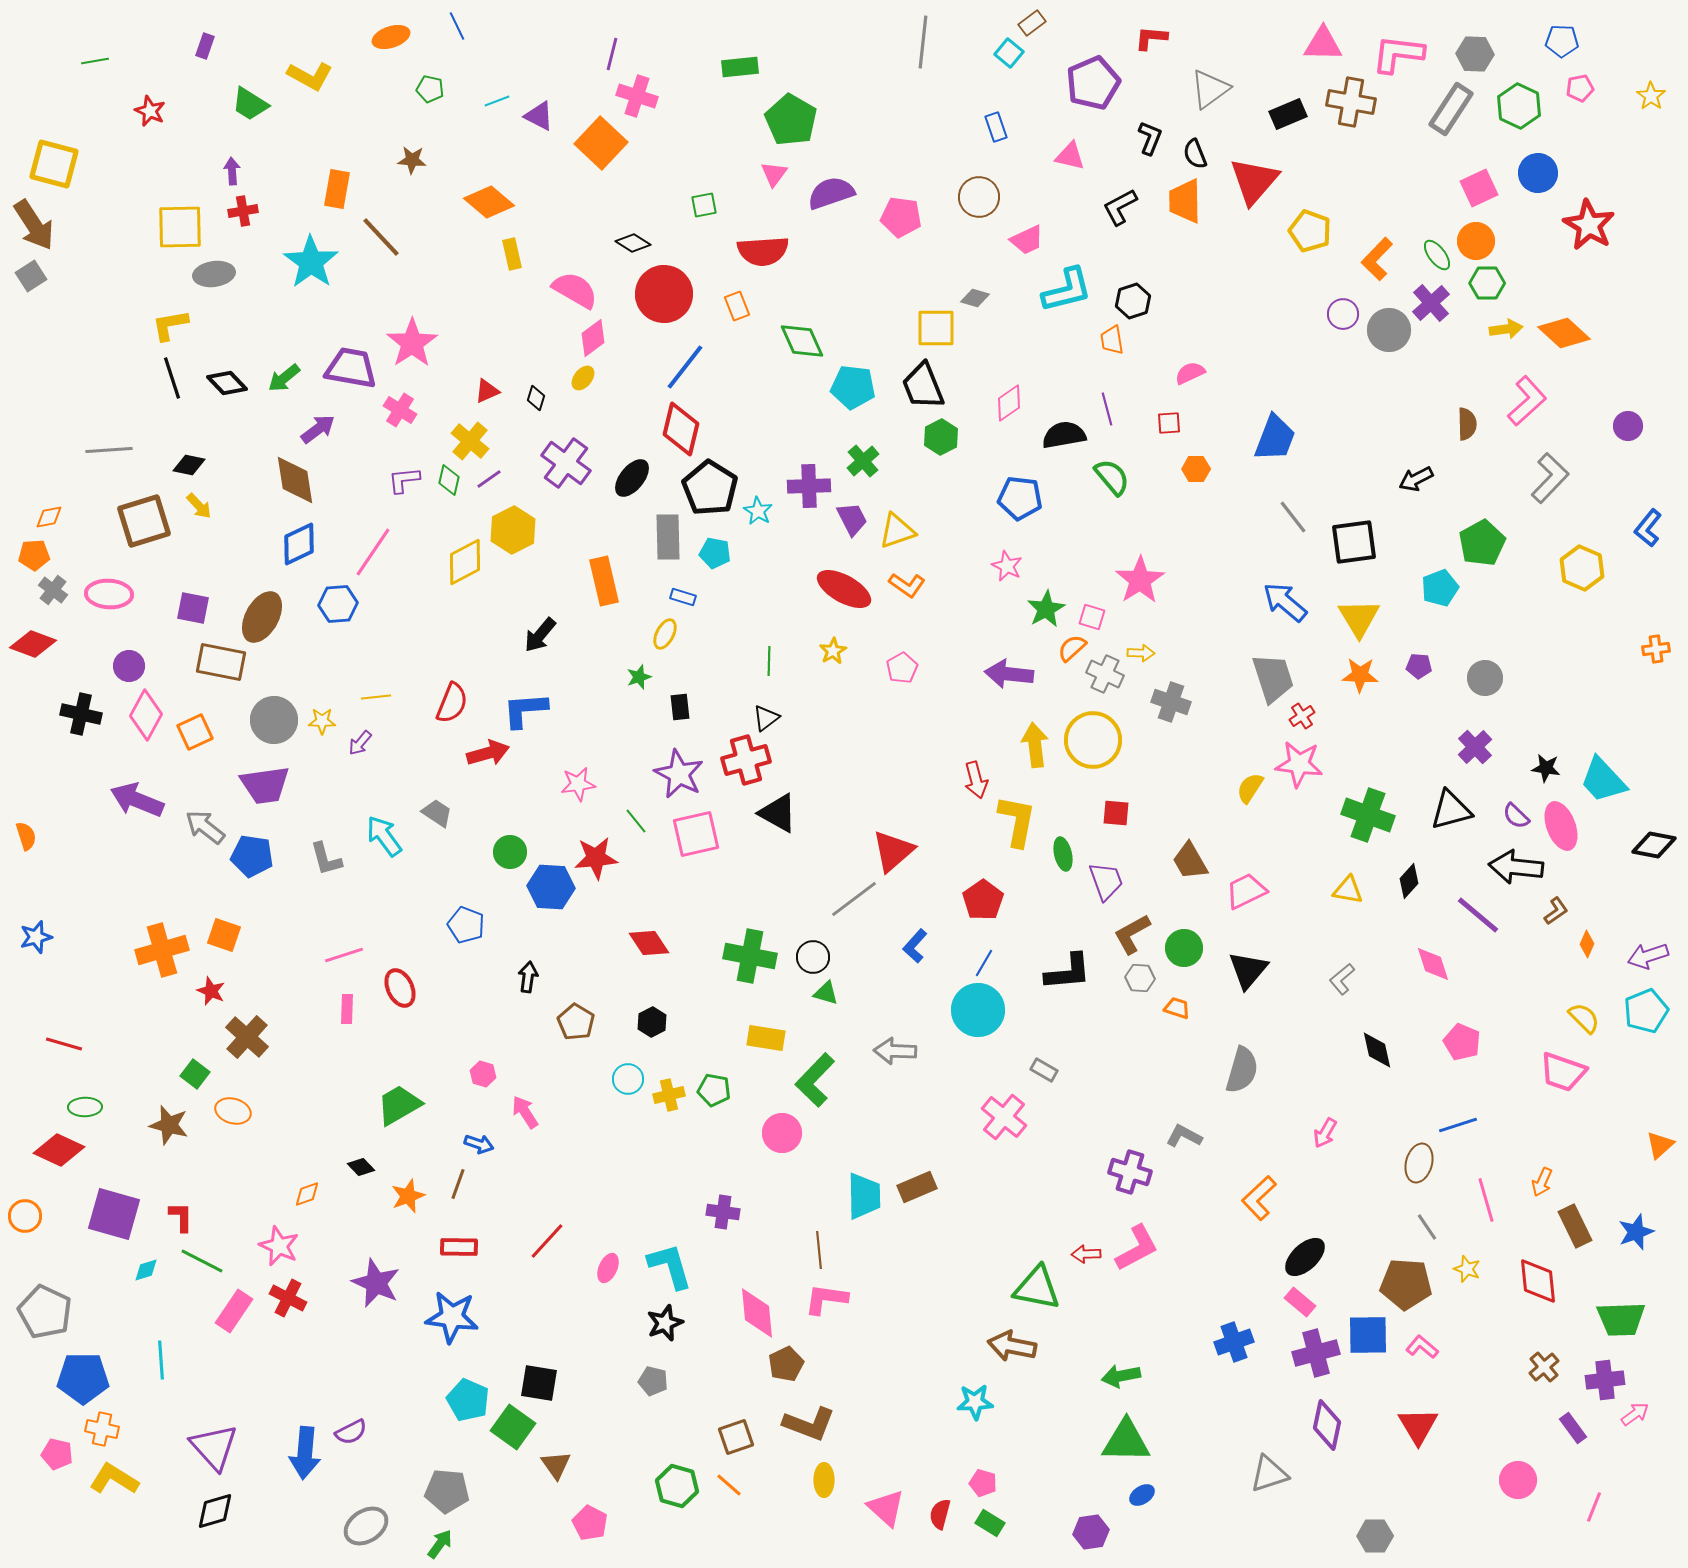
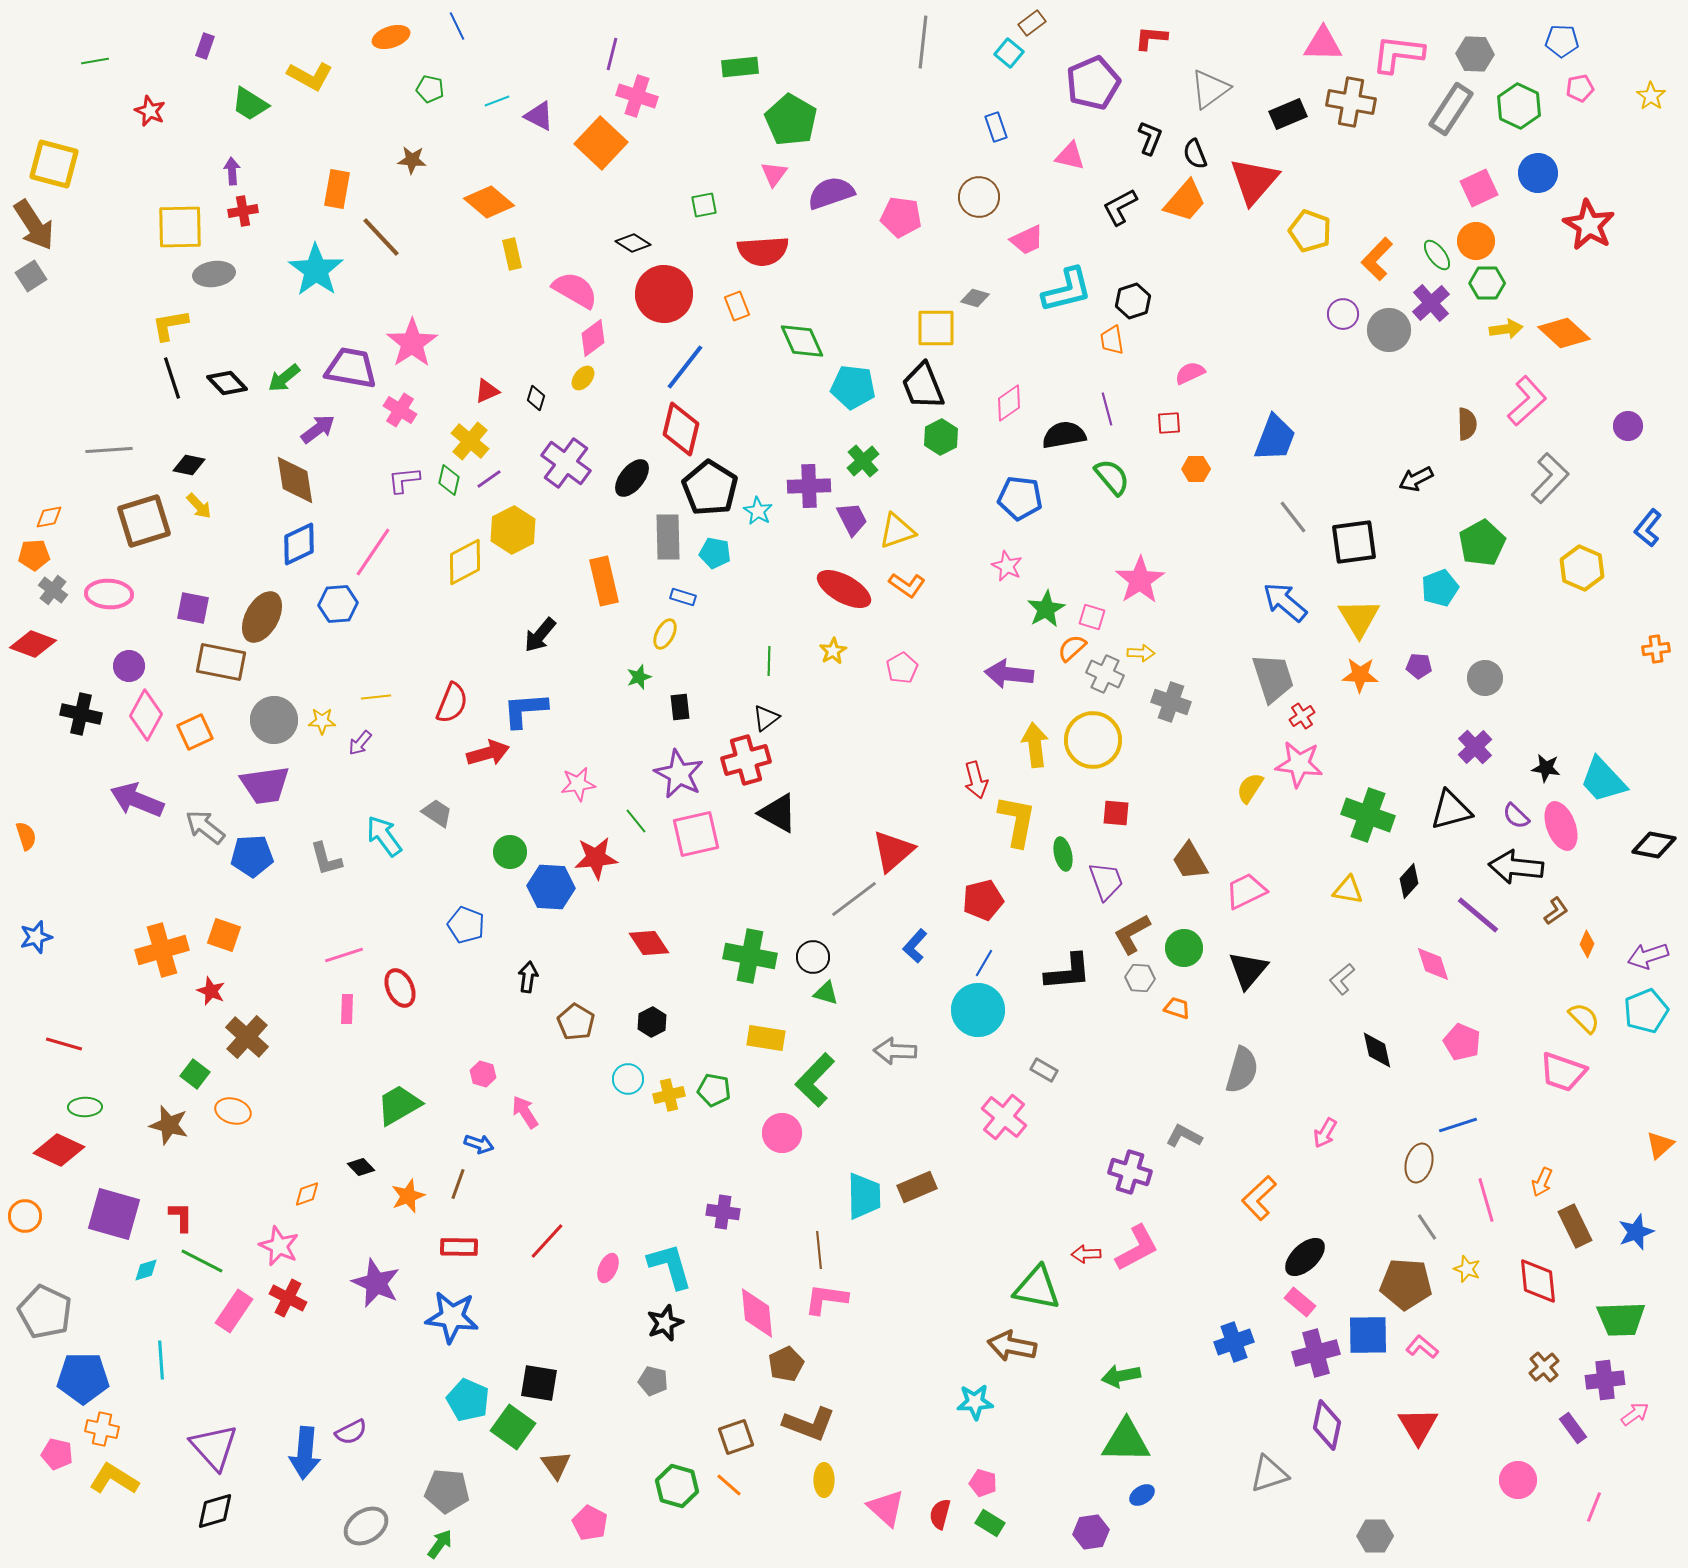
orange trapezoid at (1185, 201): rotated 138 degrees counterclockwise
cyan star at (311, 262): moved 5 px right, 8 px down
blue pentagon at (252, 856): rotated 12 degrees counterclockwise
red pentagon at (983, 900): rotated 21 degrees clockwise
